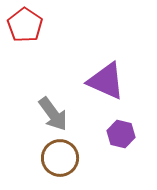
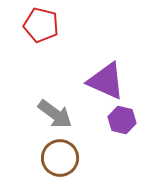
red pentagon: moved 16 px right; rotated 20 degrees counterclockwise
gray arrow: moved 2 px right; rotated 18 degrees counterclockwise
purple hexagon: moved 1 px right, 14 px up
